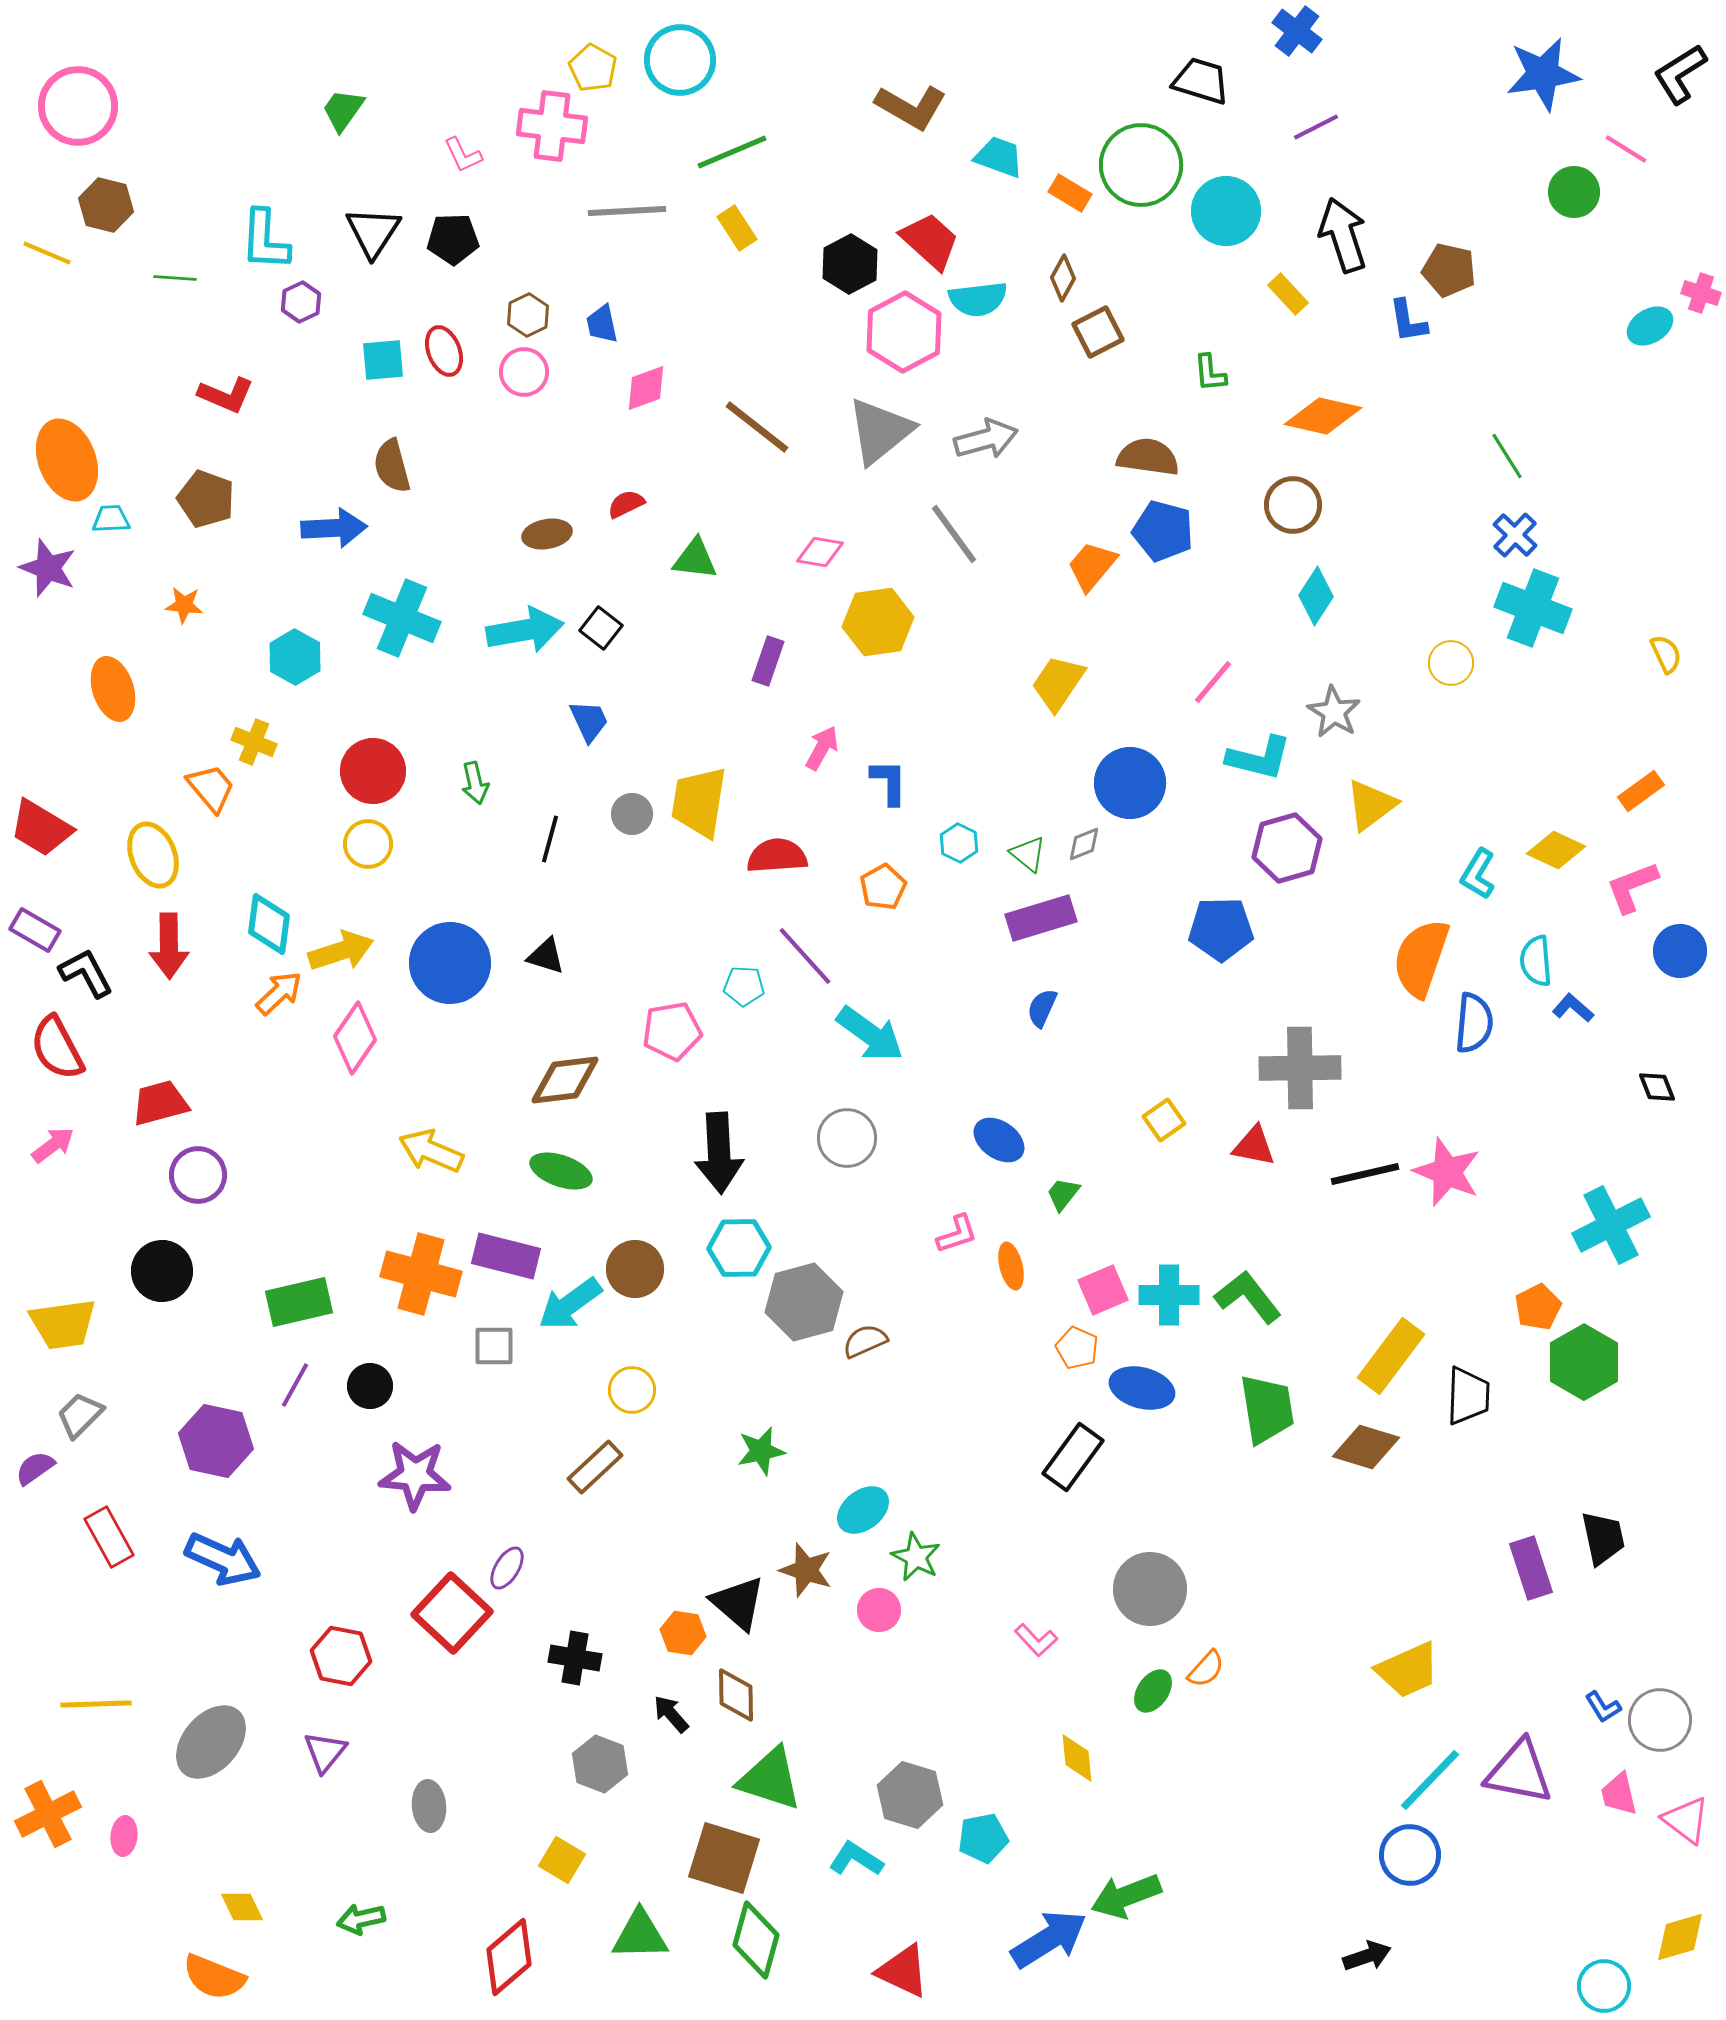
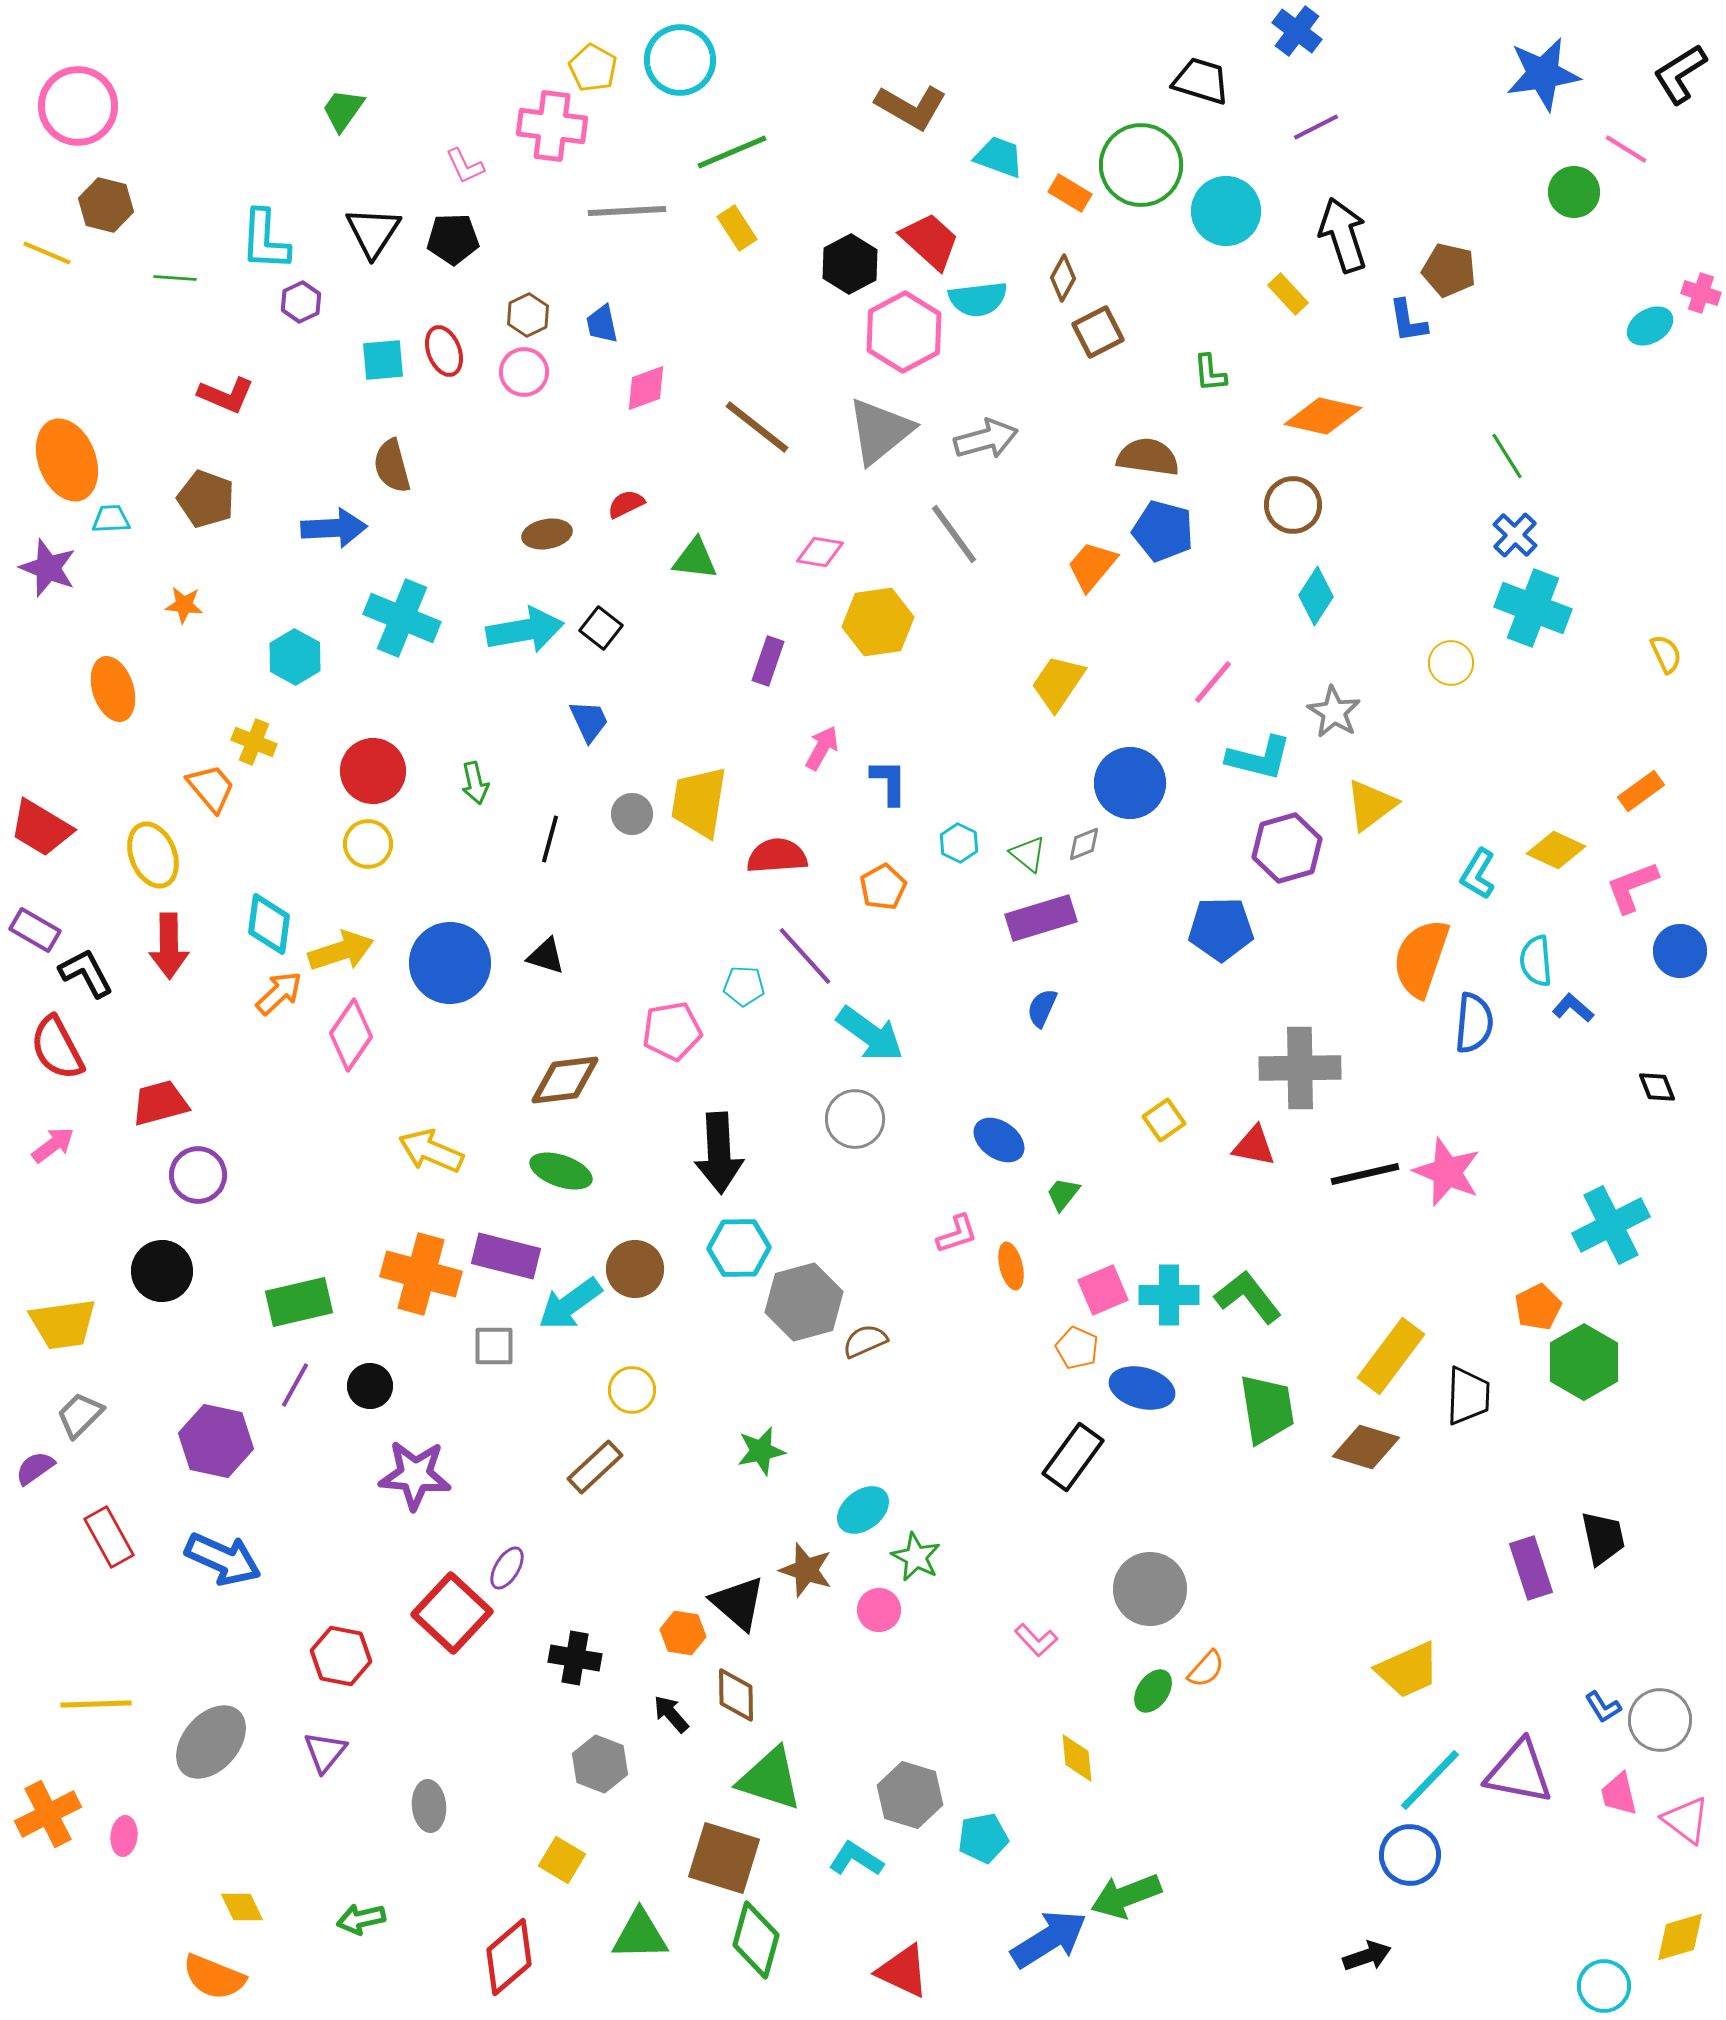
pink L-shape at (463, 155): moved 2 px right, 11 px down
pink diamond at (355, 1038): moved 4 px left, 3 px up
gray circle at (847, 1138): moved 8 px right, 19 px up
